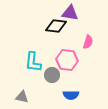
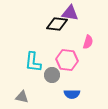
black diamond: moved 1 px right, 2 px up
blue semicircle: moved 1 px right, 1 px up
